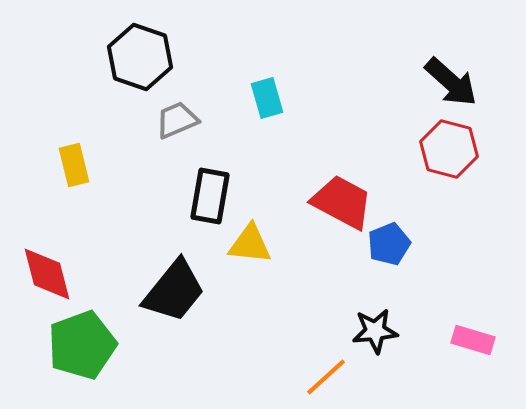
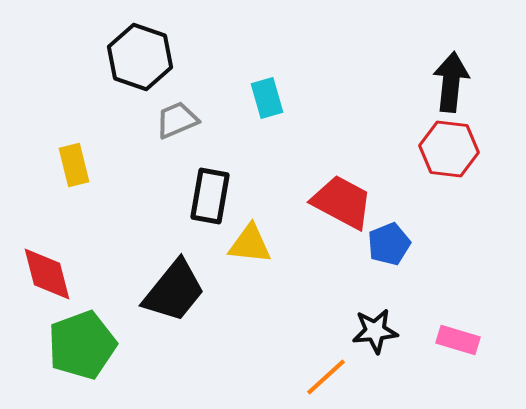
black arrow: rotated 126 degrees counterclockwise
red hexagon: rotated 8 degrees counterclockwise
pink rectangle: moved 15 px left
